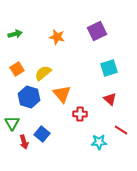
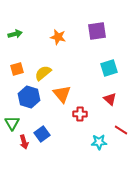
purple square: rotated 18 degrees clockwise
orange star: moved 1 px right
orange square: rotated 16 degrees clockwise
blue square: rotated 14 degrees clockwise
